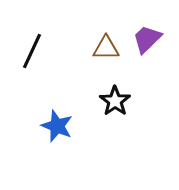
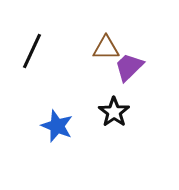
purple trapezoid: moved 18 px left, 28 px down
black star: moved 1 px left, 11 px down
